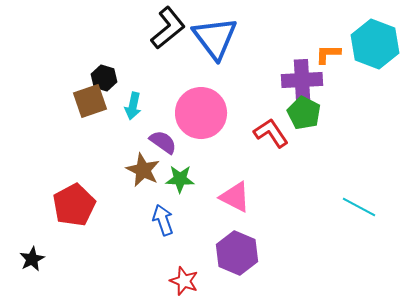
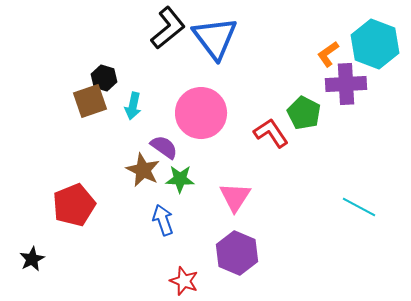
orange L-shape: rotated 36 degrees counterclockwise
purple cross: moved 44 px right, 4 px down
purple semicircle: moved 1 px right, 5 px down
pink triangle: rotated 36 degrees clockwise
red pentagon: rotated 6 degrees clockwise
